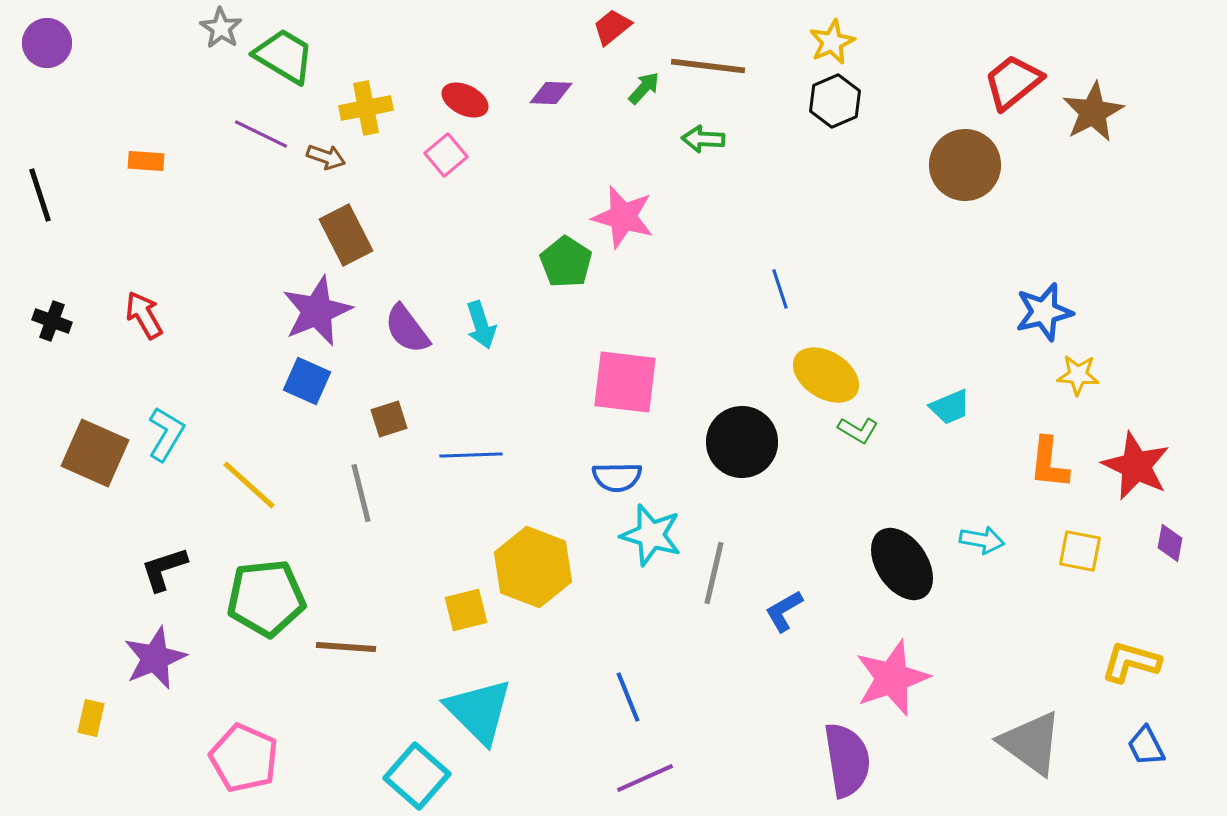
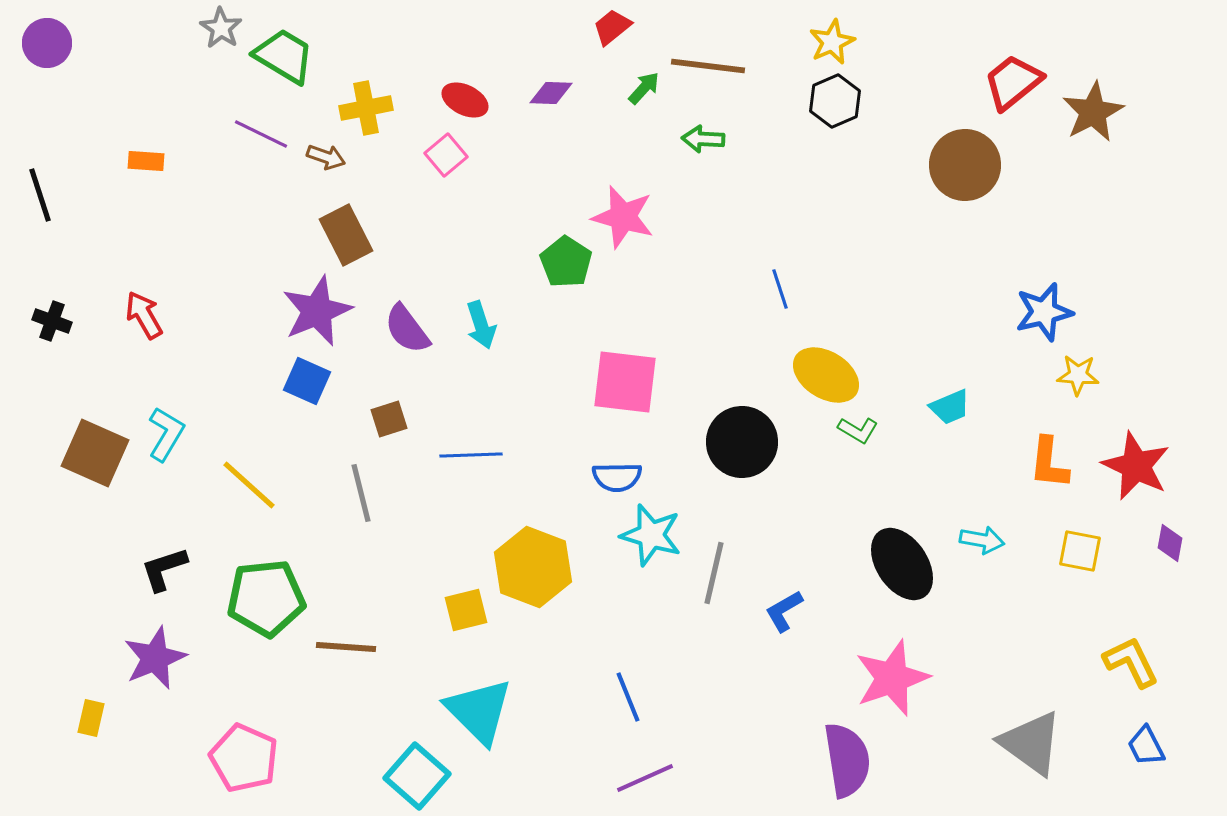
yellow L-shape at (1131, 662): rotated 48 degrees clockwise
